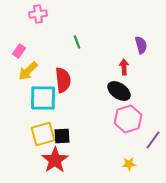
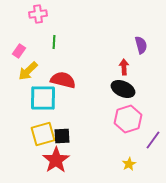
green line: moved 23 px left; rotated 24 degrees clockwise
red semicircle: rotated 70 degrees counterclockwise
black ellipse: moved 4 px right, 2 px up; rotated 10 degrees counterclockwise
red star: moved 1 px right
yellow star: rotated 24 degrees counterclockwise
